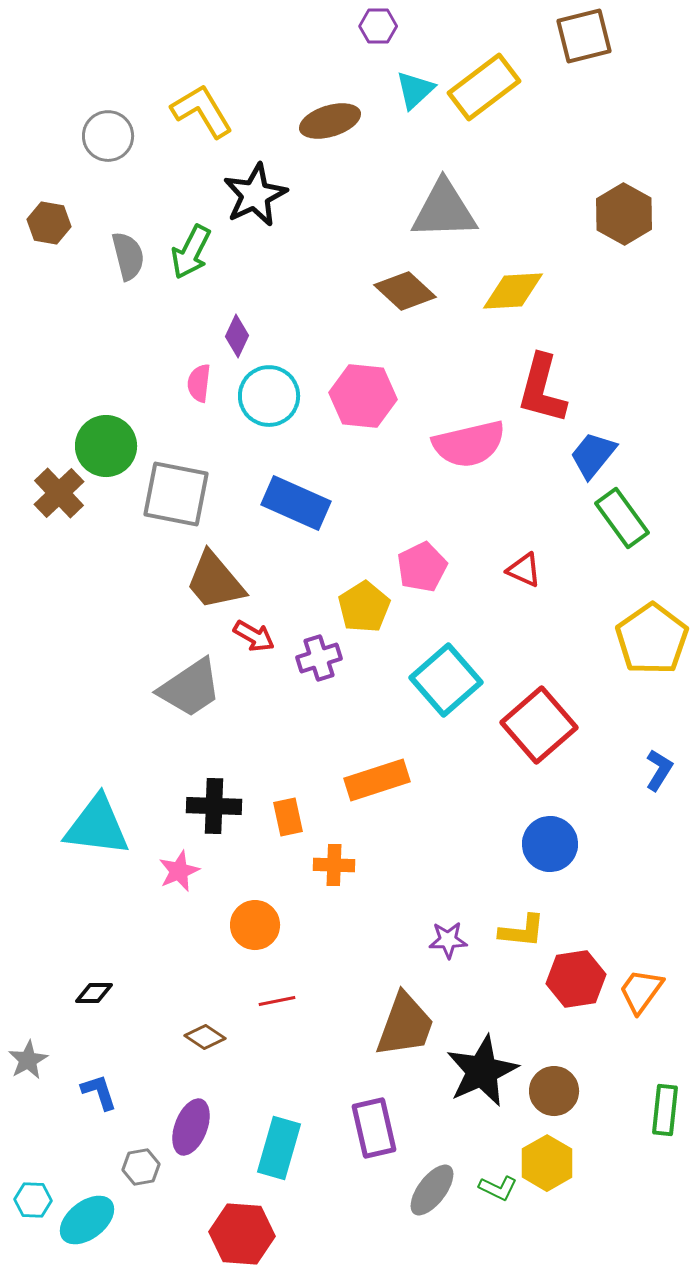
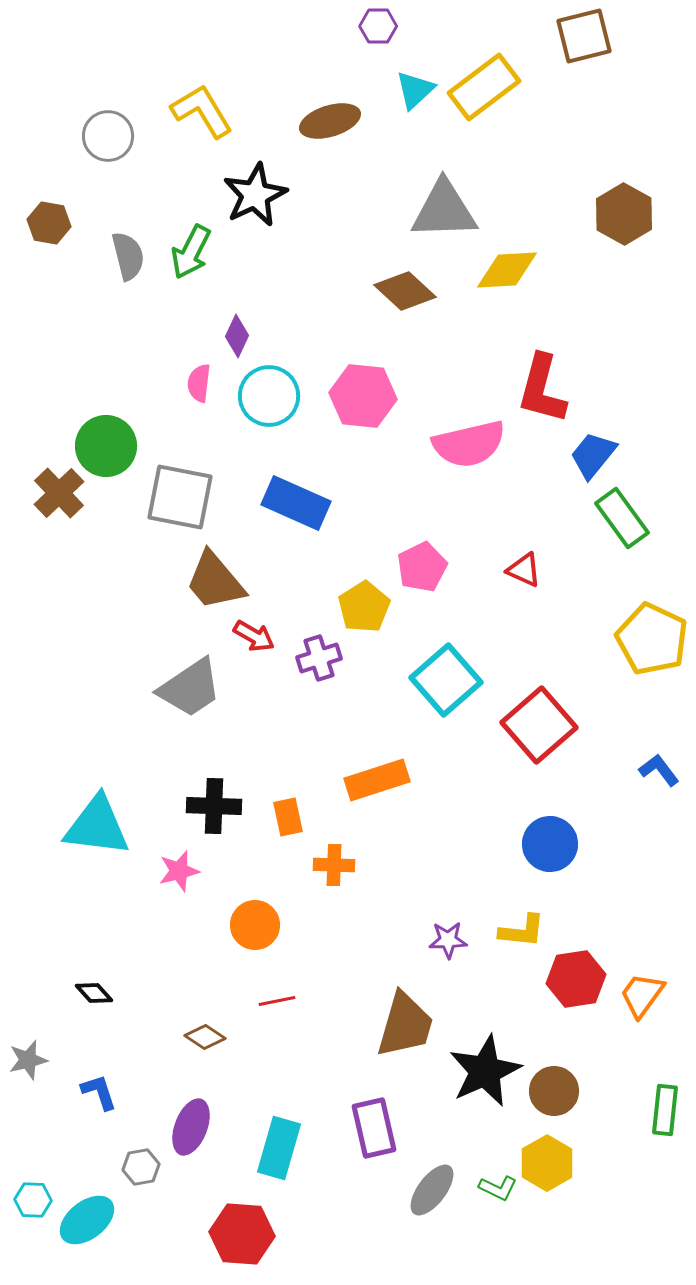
yellow diamond at (513, 291): moved 6 px left, 21 px up
gray square at (176, 494): moved 4 px right, 3 px down
yellow pentagon at (652, 639): rotated 12 degrees counterclockwise
blue L-shape at (659, 770): rotated 69 degrees counterclockwise
pink star at (179, 871): rotated 9 degrees clockwise
orange trapezoid at (641, 991): moved 1 px right, 4 px down
black diamond at (94, 993): rotated 48 degrees clockwise
brown trapezoid at (405, 1025): rotated 4 degrees counterclockwise
gray star at (28, 1060): rotated 15 degrees clockwise
black star at (482, 1071): moved 3 px right
